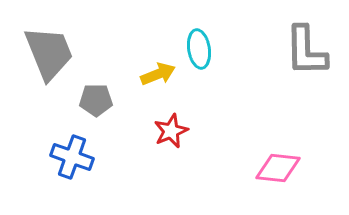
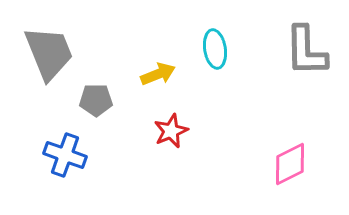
cyan ellipse: moved 16 px right
blue cross: moved 7 px left, 2 px up
pink diamond: moved 12 px right, 4 px up; rotated 33 degrees counterclockwise
